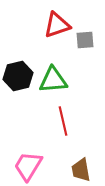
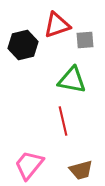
black hexagon: moved 5 px right, 31 px up
green triangle: moved 19 px right; rotated 16 degrees clockwise
pink trapezoid: moved 1 px right, 1 px up; rotated 8 degrees clockwise
brown trapezoid: rotated 95 degrees counterclockwise
